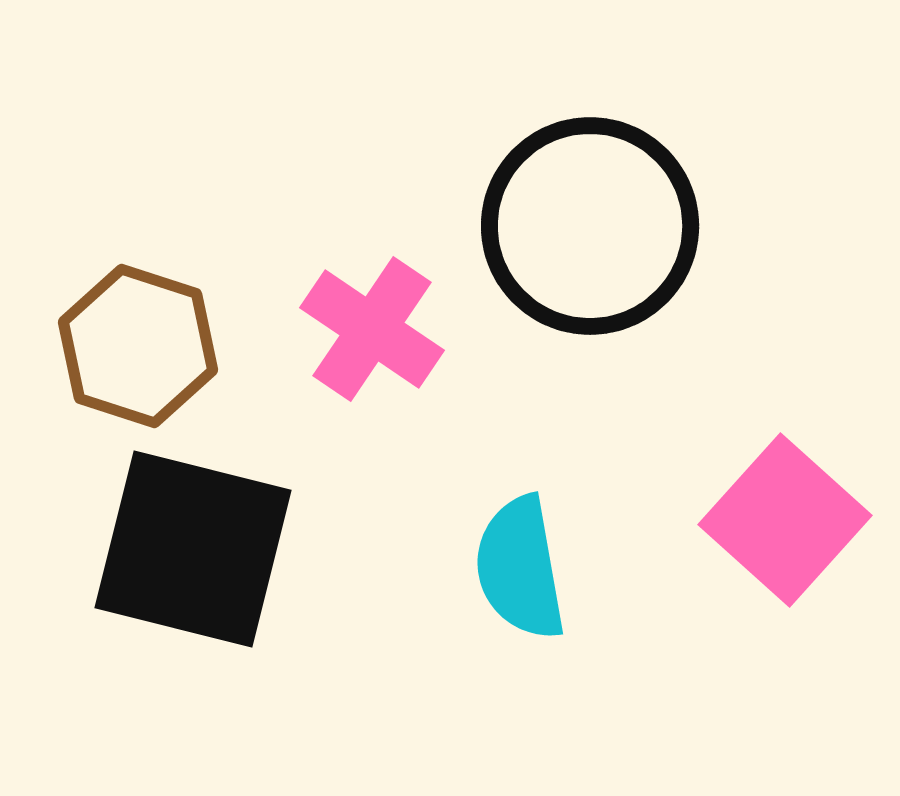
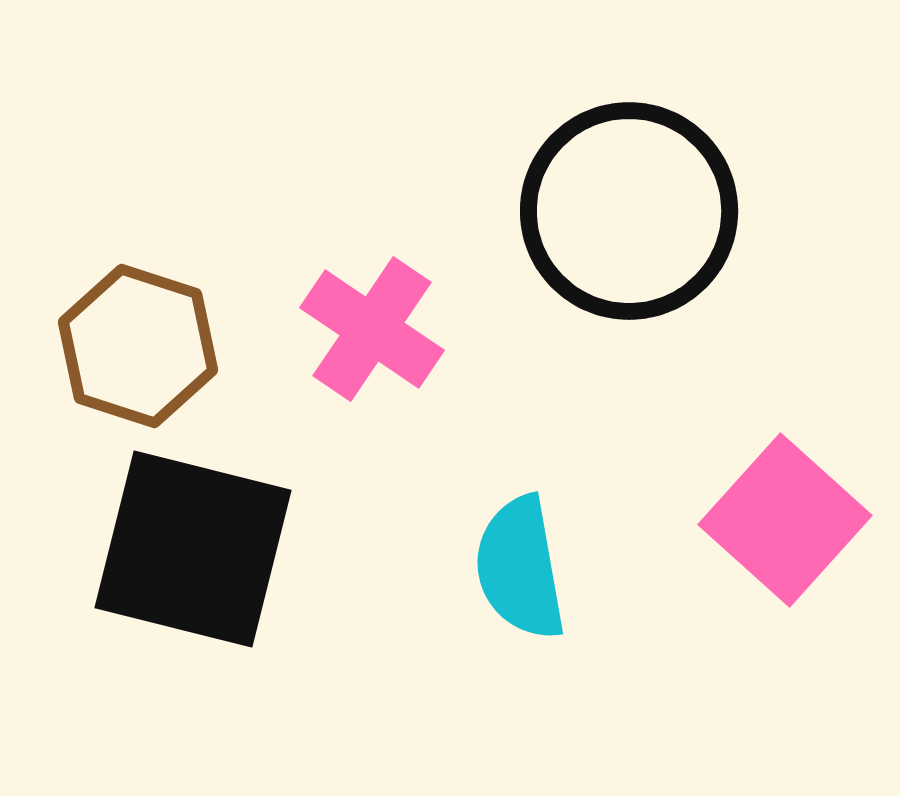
black circle: moved 39 px right, 15 px up
